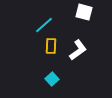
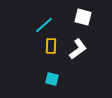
white square: moved 1 px left, 5 px down
white L-shape: moved 1 px up
cyan square: rotated 32 degrees counterclockwise
